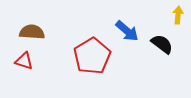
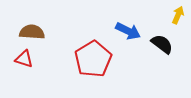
yellow arrow: rotated 18 degrees clockwise
blue arrow: moved 1 px right; rotated 15 degrees counterclockwise
red pentagon: moved 1 px right, 3 px down
red triangle: moved 2 px up
